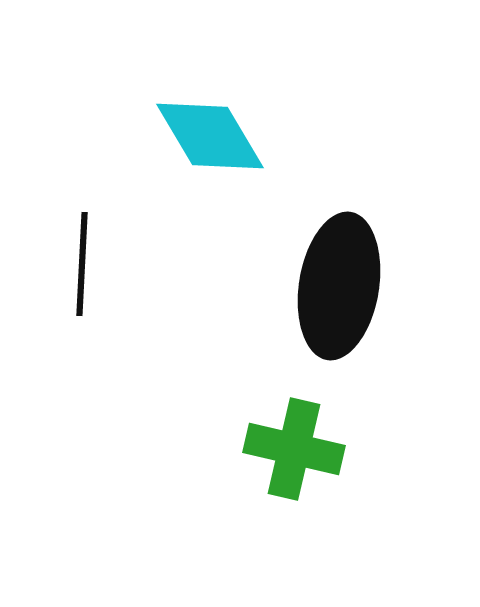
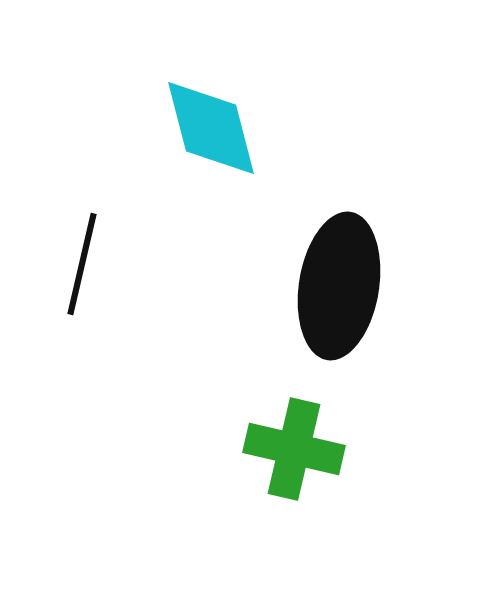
cyan diamond: moved 1 px right, 8 px up; rotated 16 degrees clockwise
black line: rotated 10 degrees clockwise
